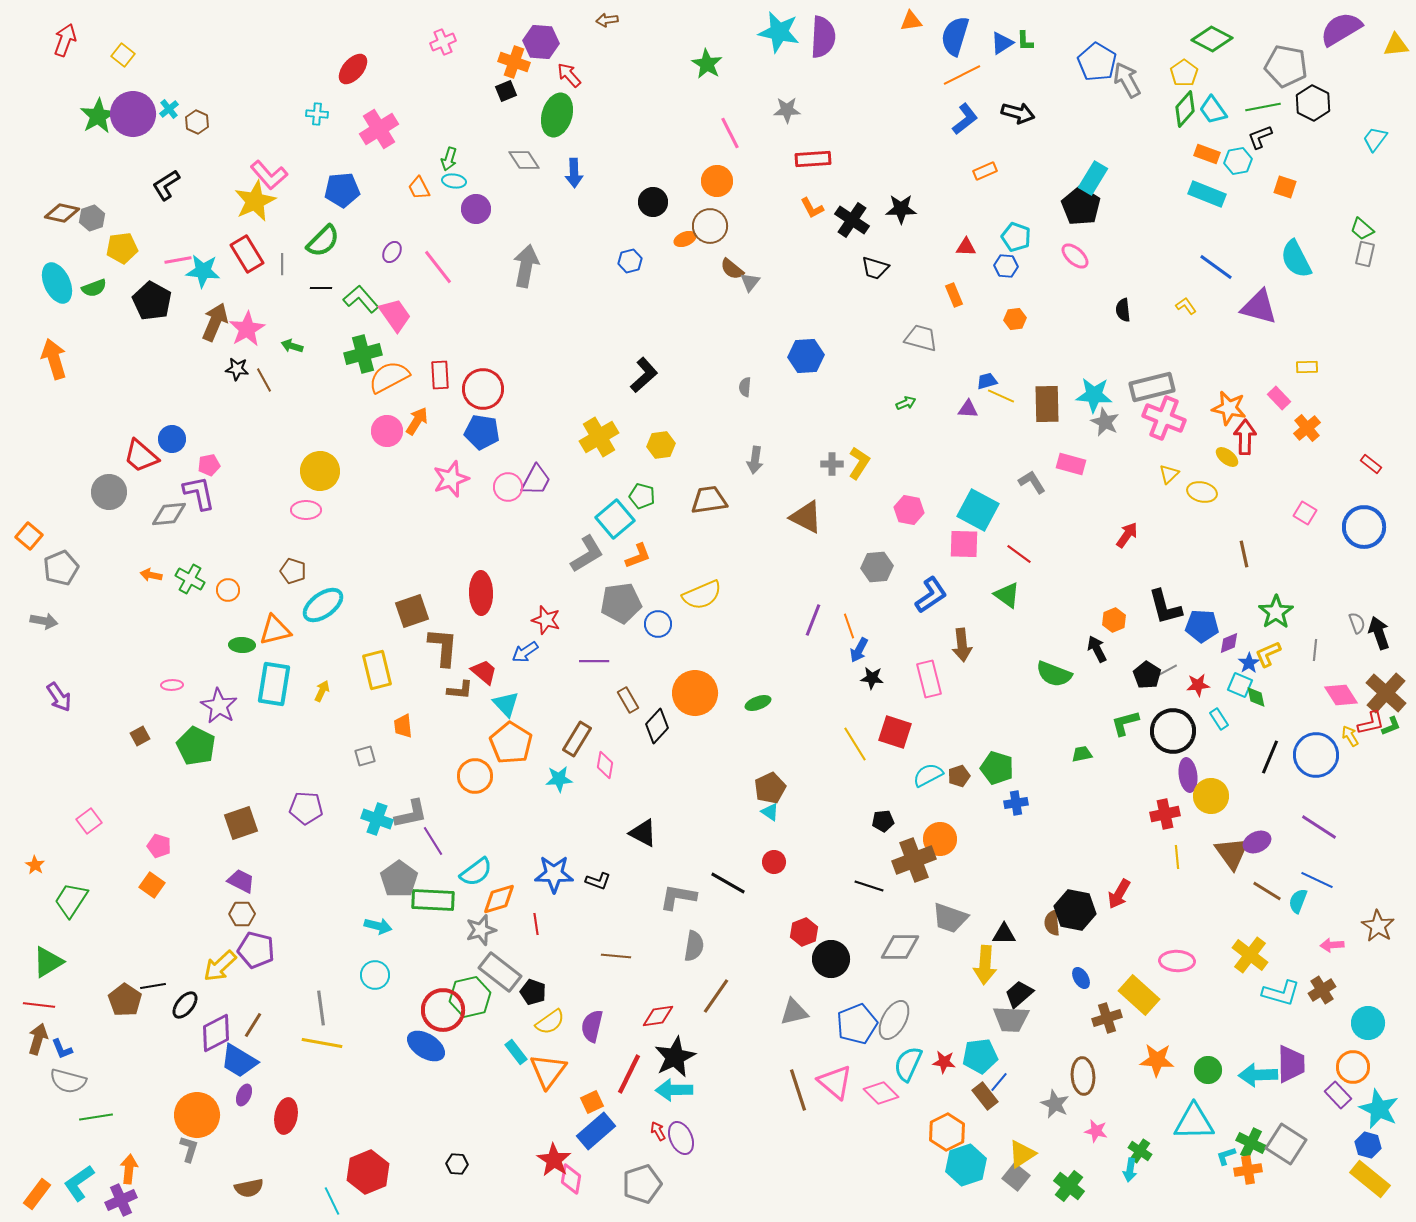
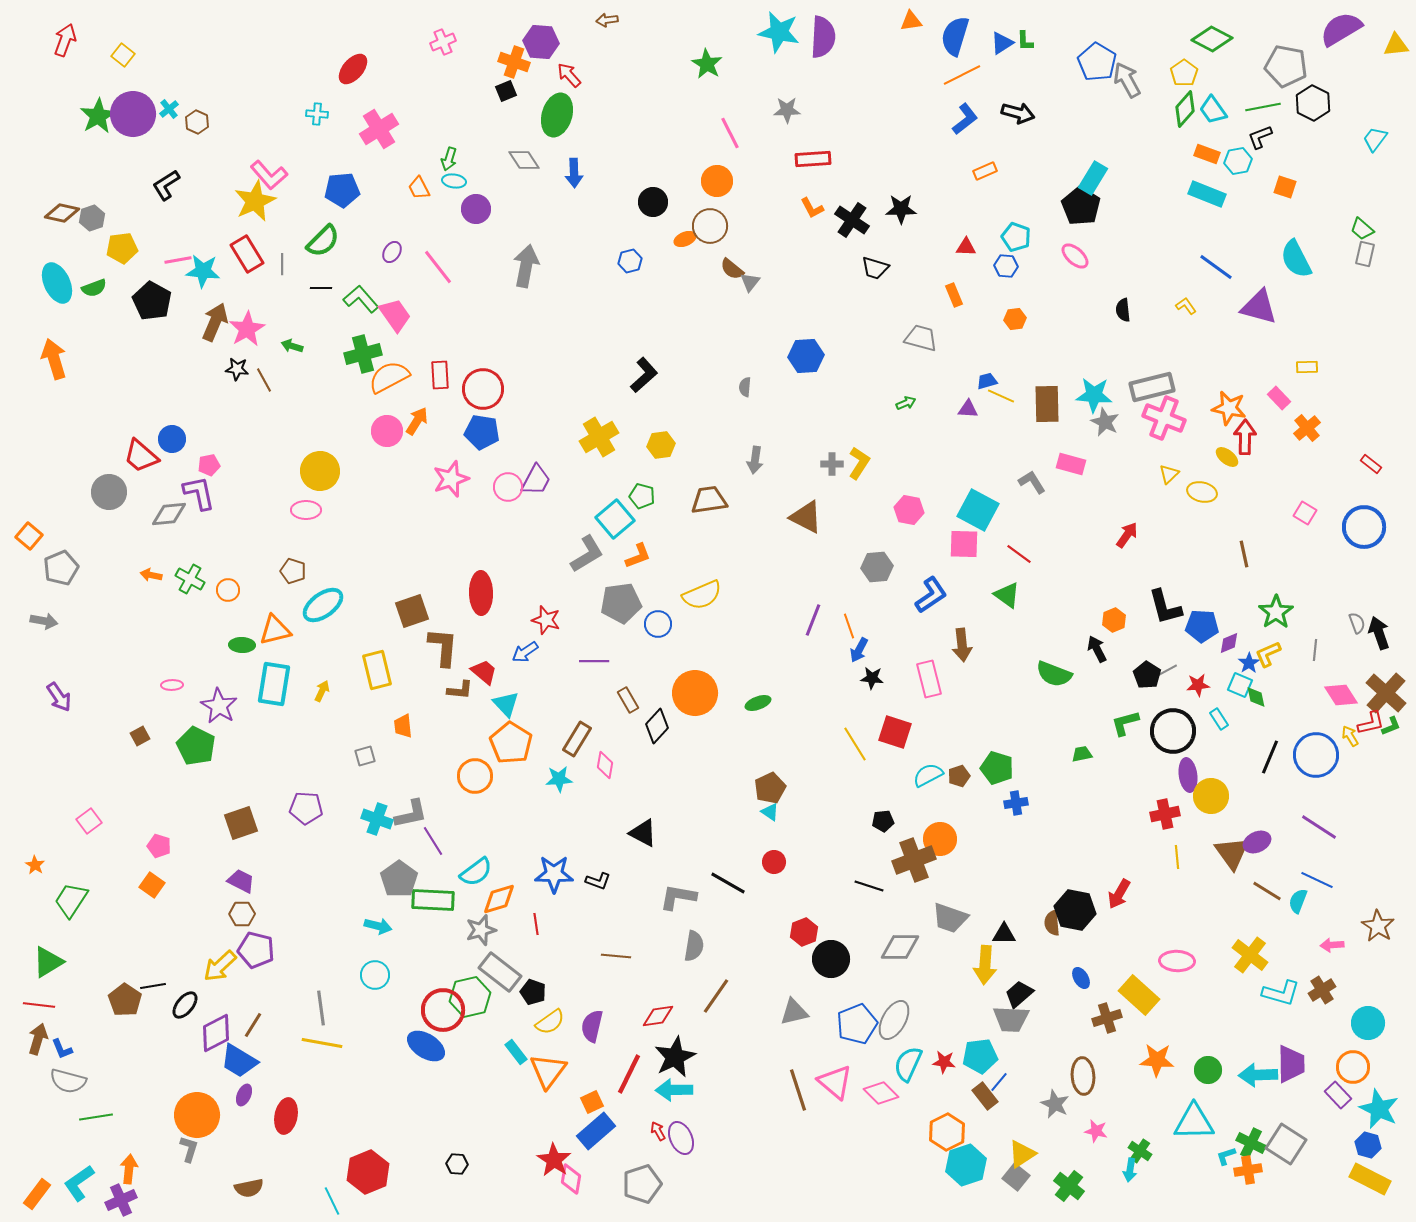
yellow rectangle at (1370, 1179): rotated 12 degrees counterclockwise
